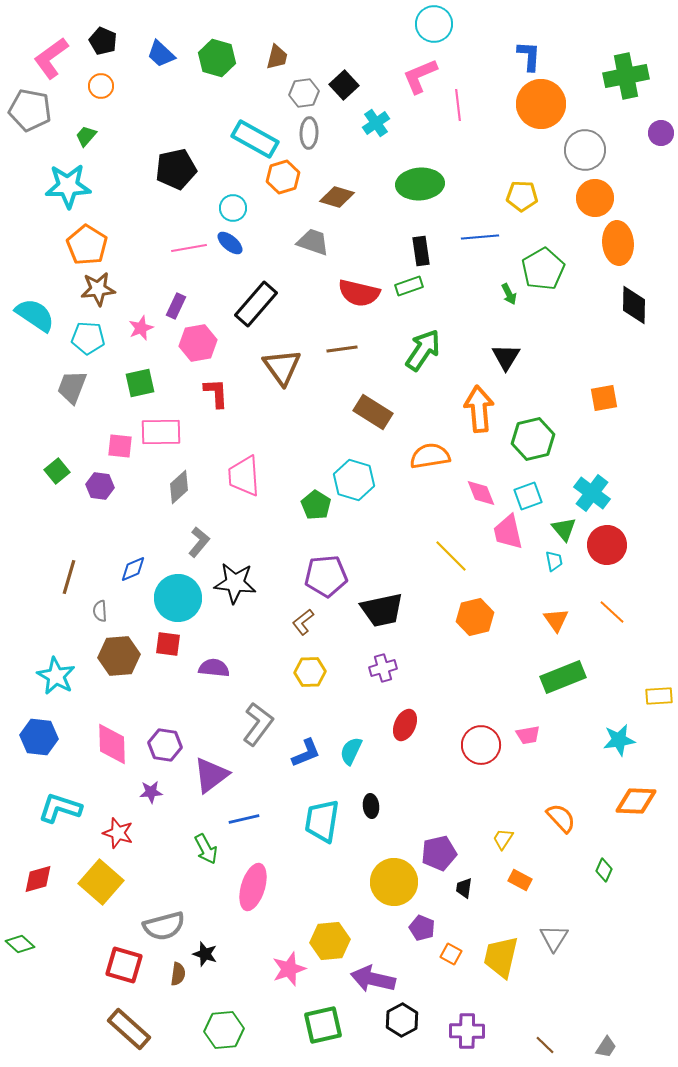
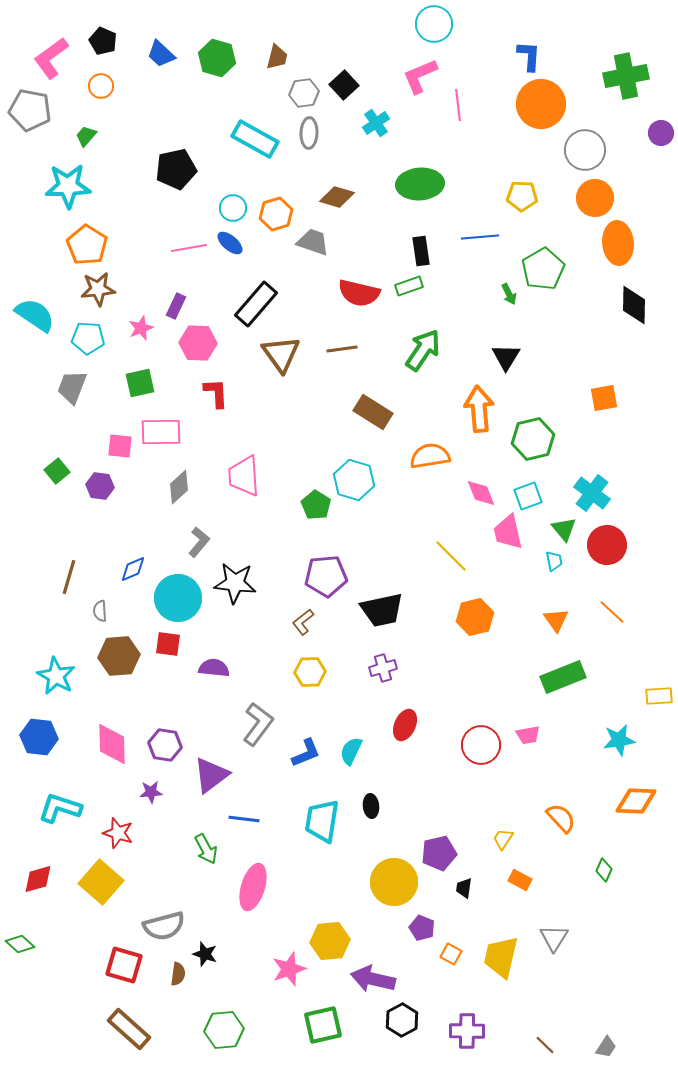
orange hexagon at (283, 177): moved 7 px left, 37 px down
pink hexagon at (198, 343): rotated 12 degrees clockwise
brown triangle at (282, 367): moved 1 px left, 13 px up
blue line at (244, 819): rotated 20 degrees clockwise
